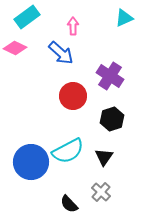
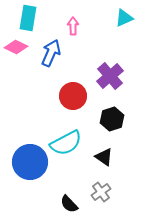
cyan rectangle: moved 1 px right, 1 px down; rotated 45 degrees counterclockwise
pink diamond: moved 1 px right, 1 px up
blue arrow: moved 10 px left; rotated 108 degrees counterclockwise
purple cross: rotated 16 degrees clockwise
cyan semicircle: moved 2 px left, 8 px up
black triangle: rotated 30 degrees counterclockwise
blue circle: moved 1 px left
gray cross: rotated 12 degrees clockwise
